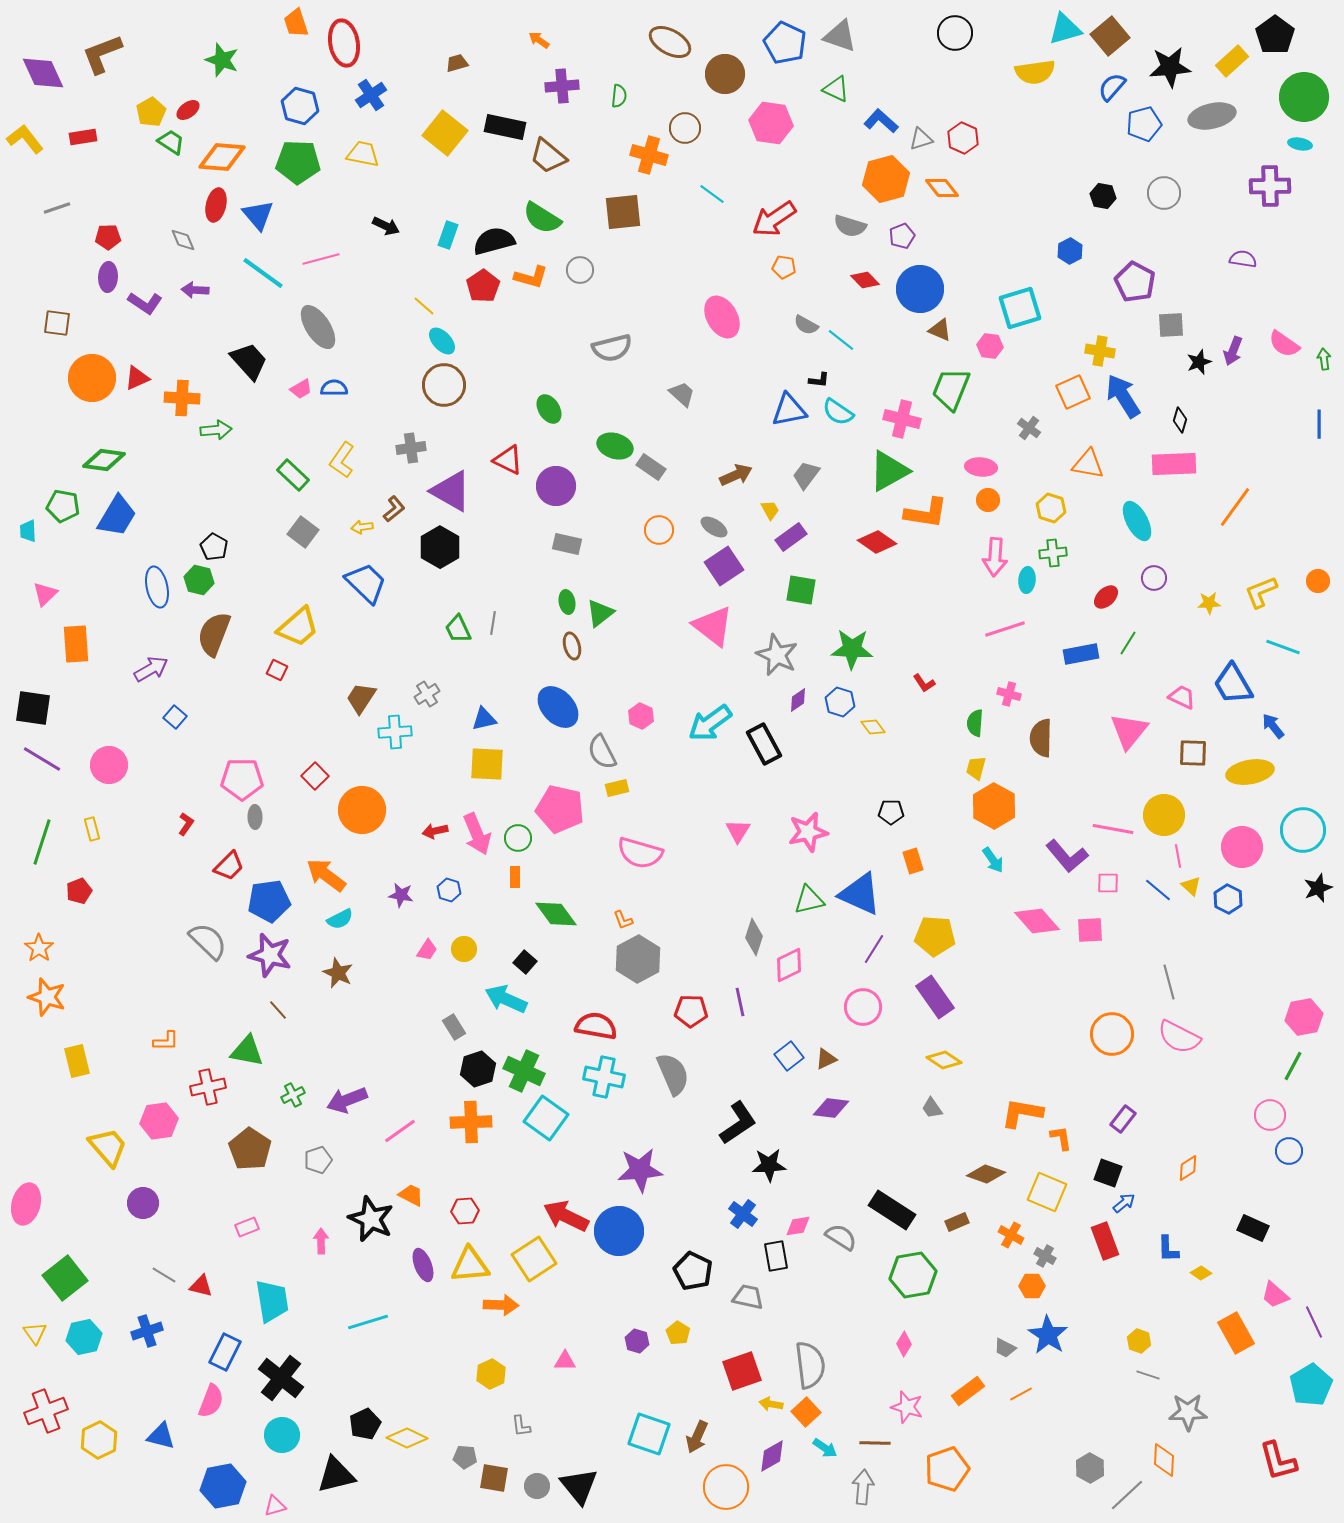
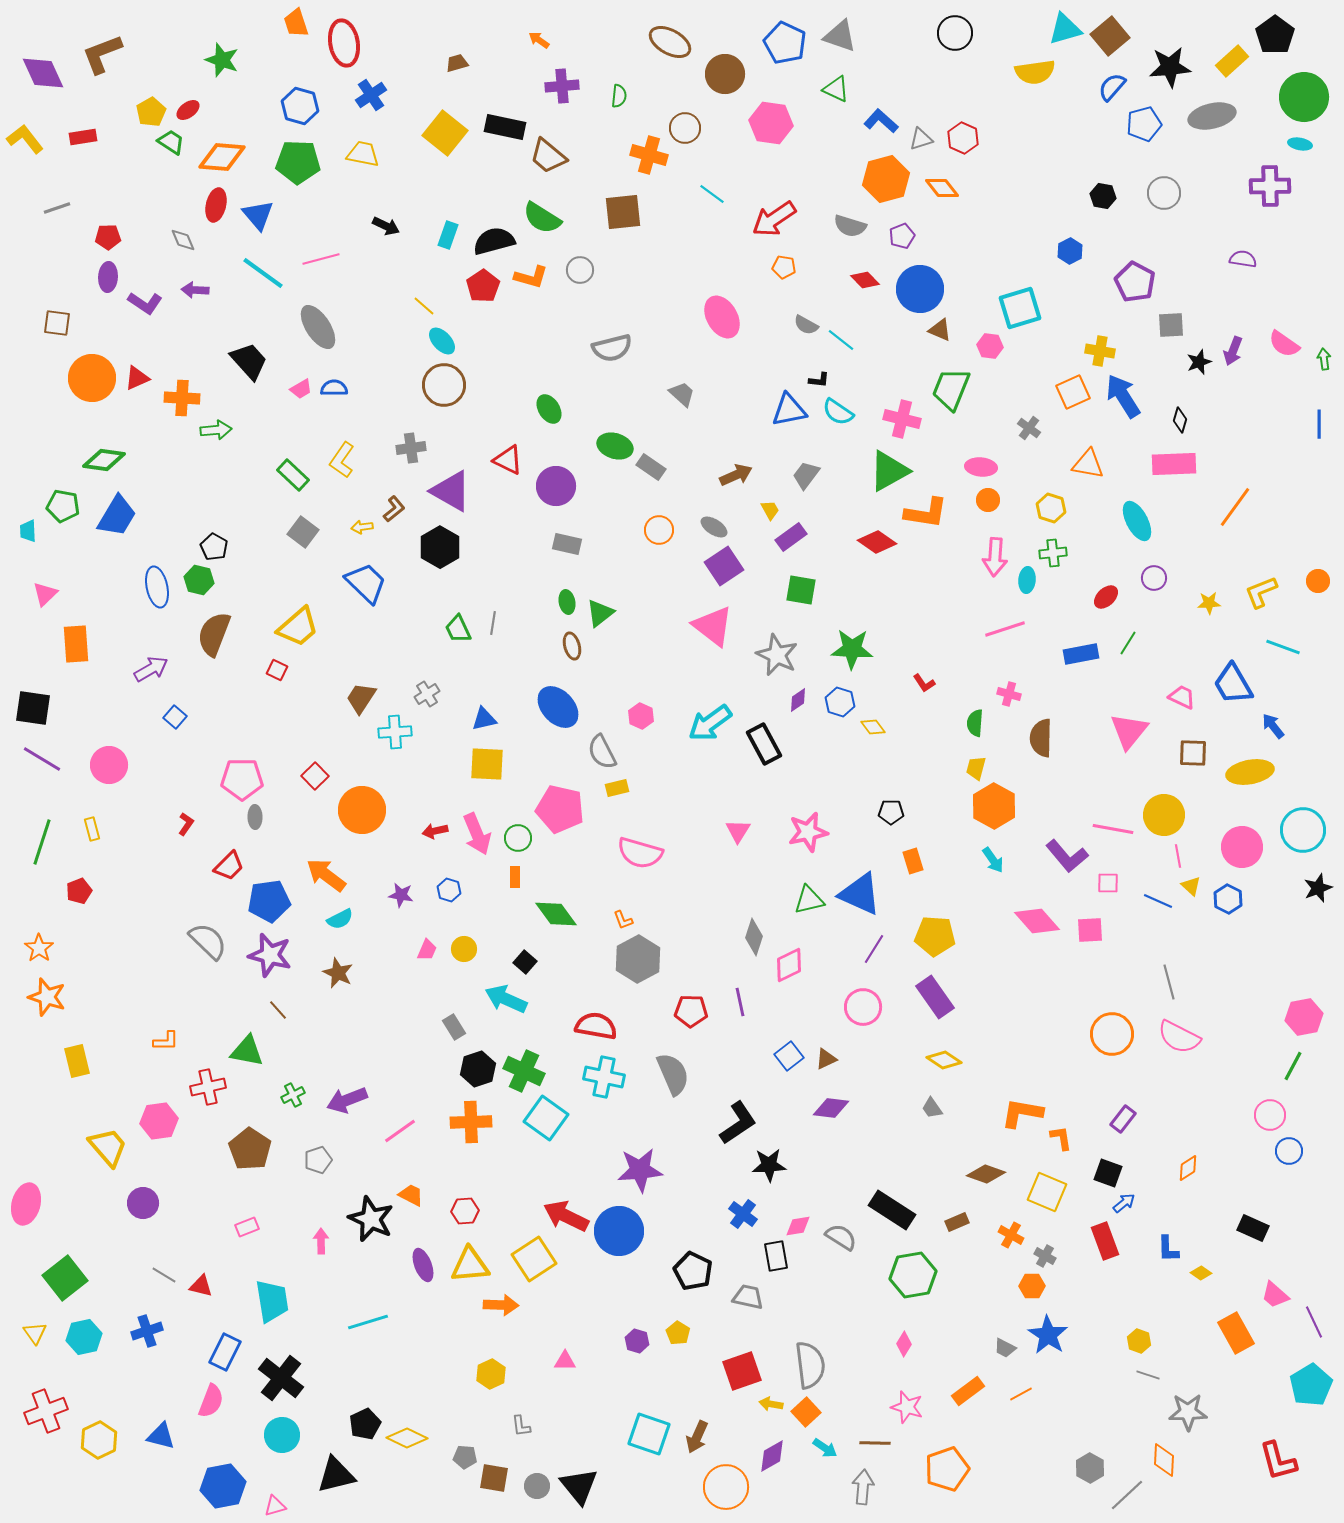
blue line at (1158, 890): moved 11 px down; rotated 16 degrees counterclockwise
pink trapezoid at (427, 950): rotated 10 degrees counterclockwise
